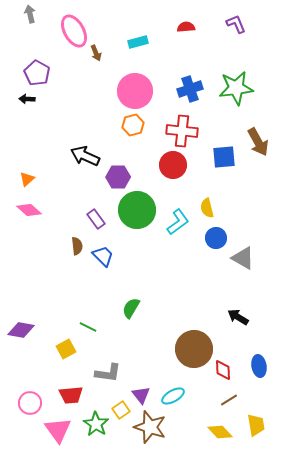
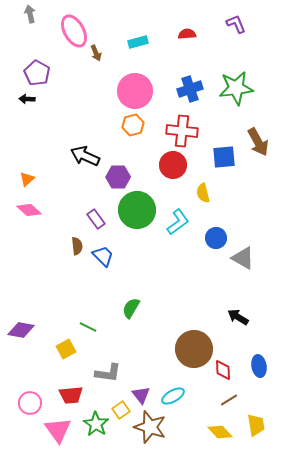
red semicircle at (186, 27): moved 1 px right, 7 px down
yellow semicircle at (207, 208): moved 4 px left, 15 px up
